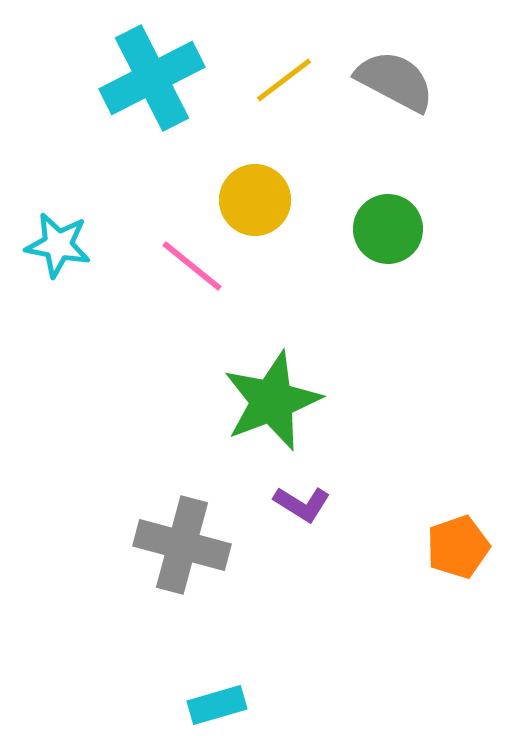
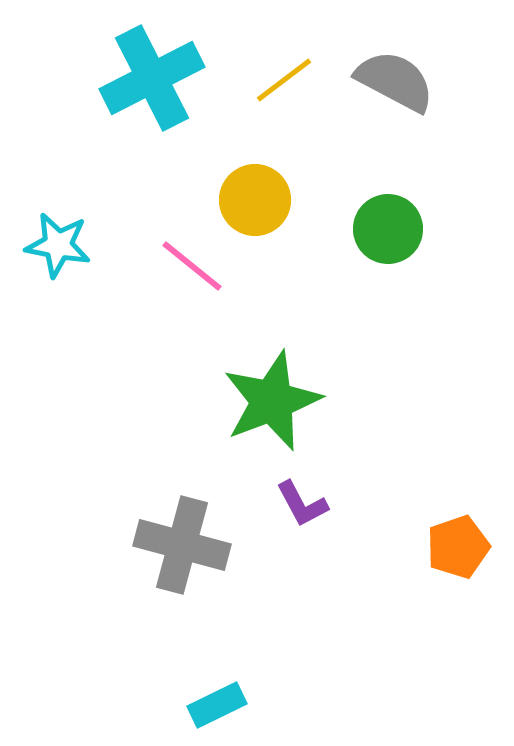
purple L-shape: rotated 30 degrees clockwise
cyan rectangle: rotated 10 degrees counterclockwise
